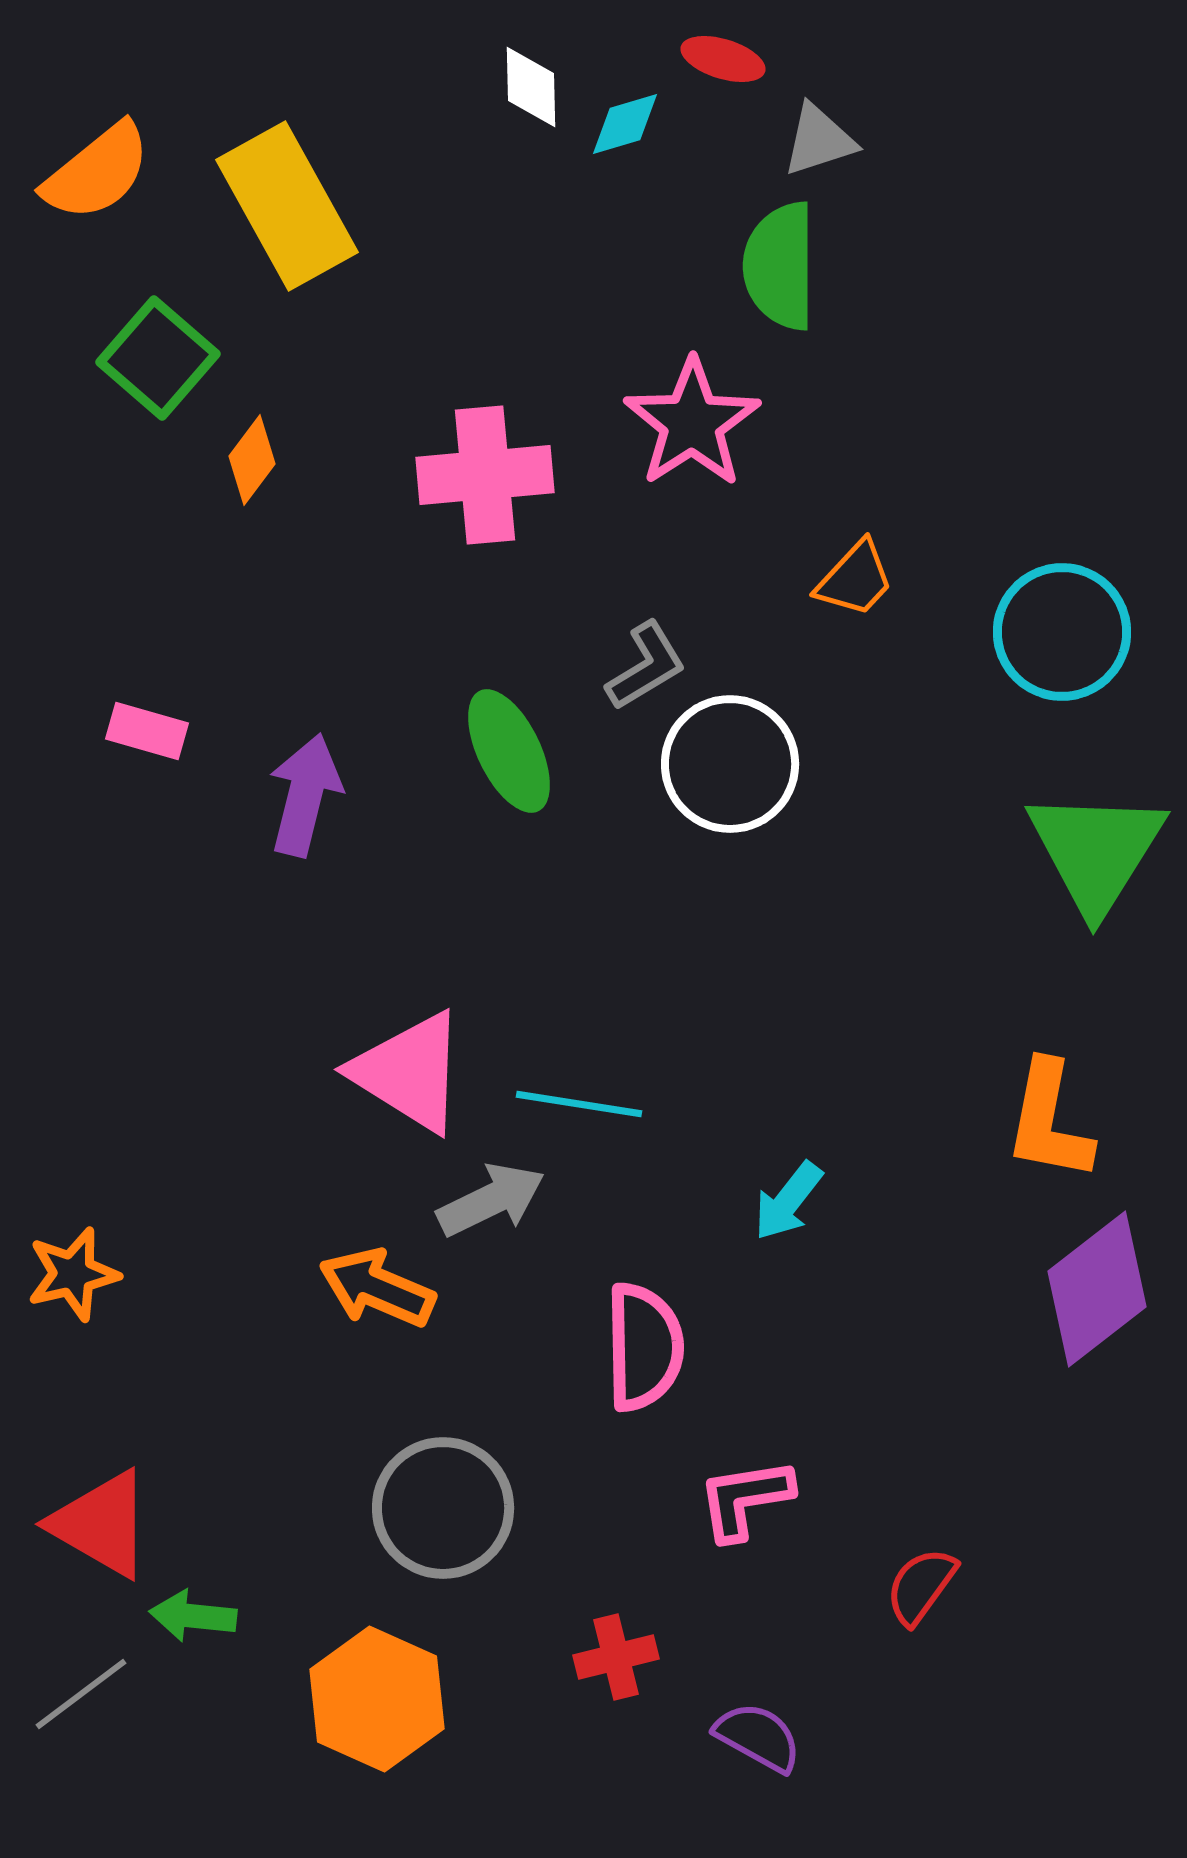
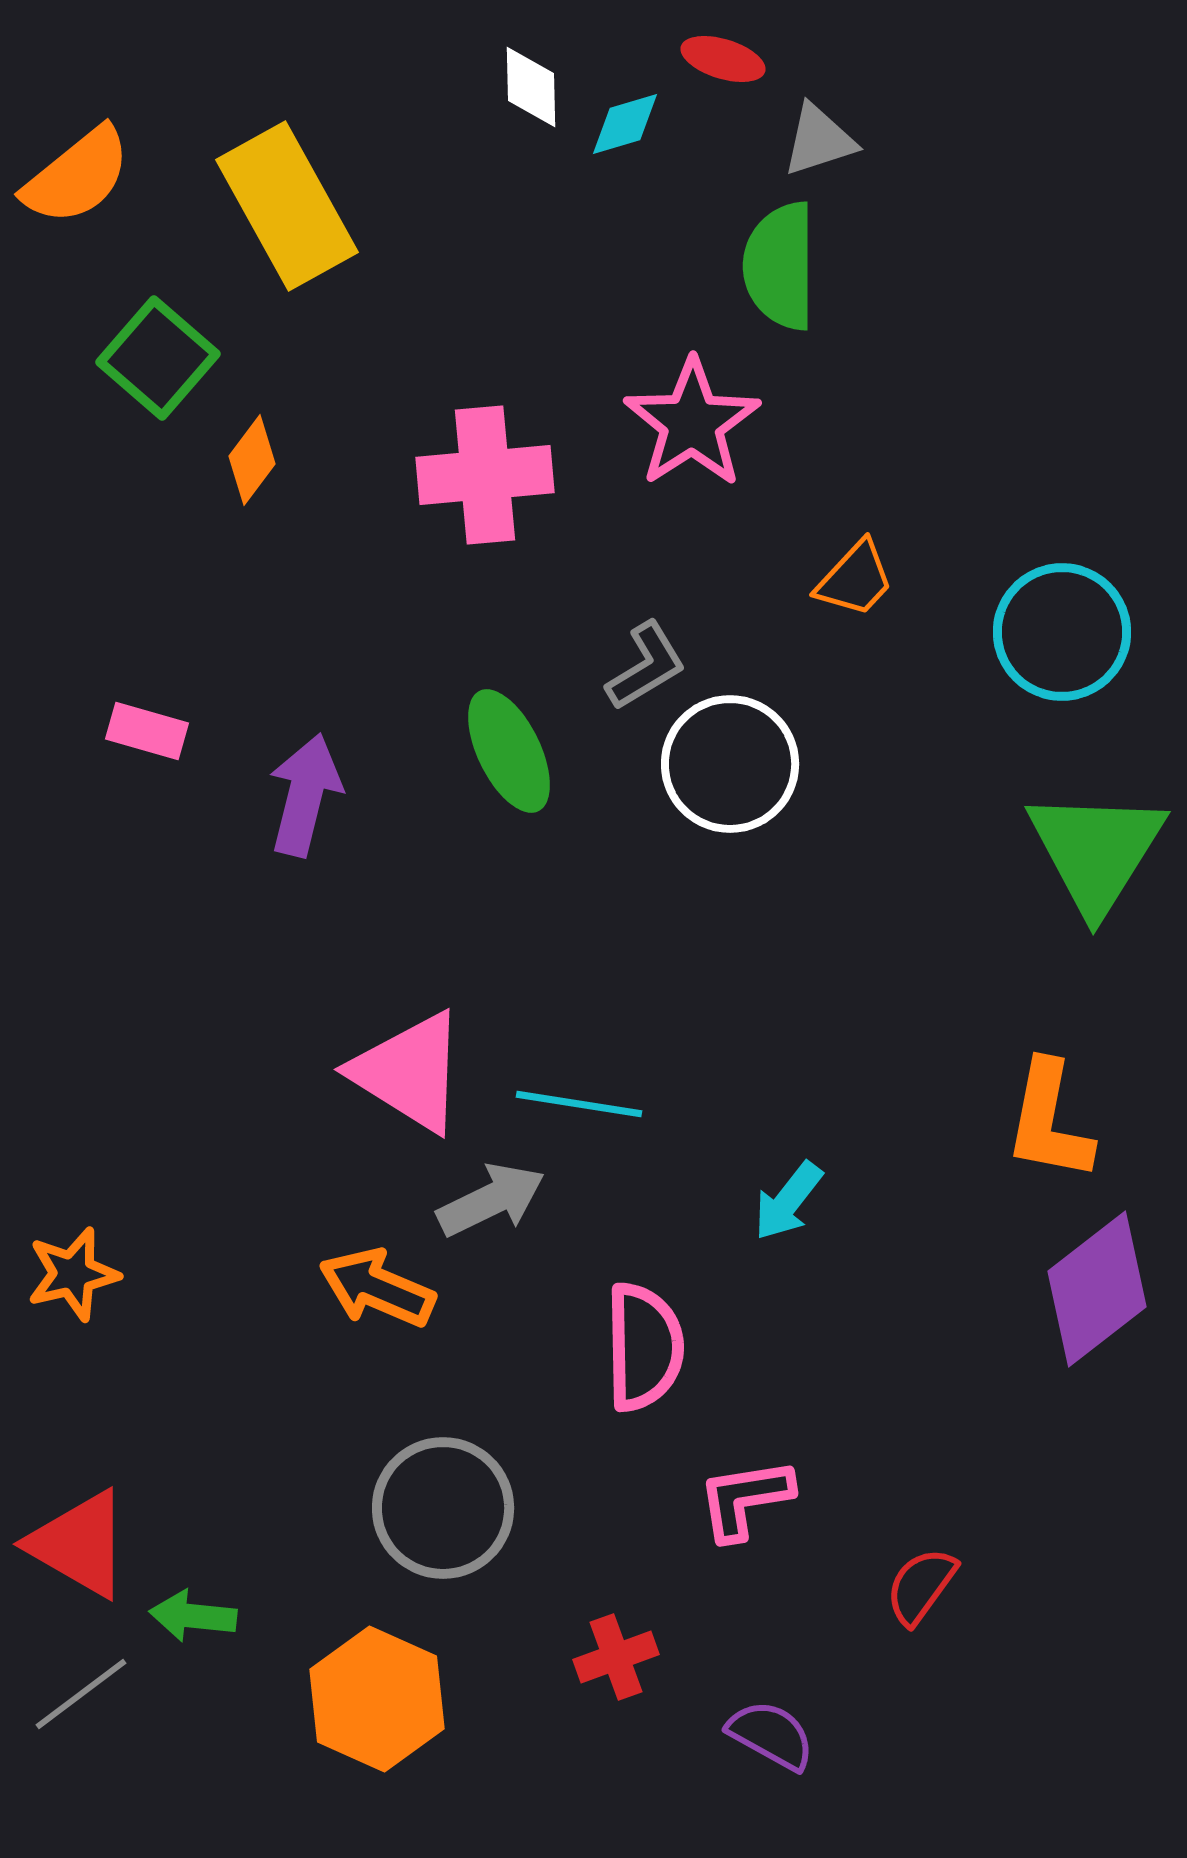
orange semicircle: moved 20 px left, 4 px down
red triangle: moved 22 px left, 20 px down
red cross: rotated 6 degrees counterclockwise
purple semicircle: moved 13 px right, 2 px up
